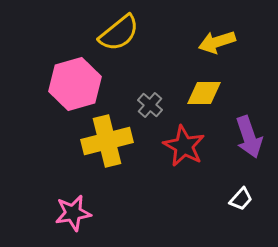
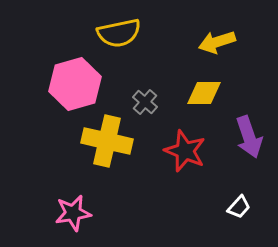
yellow semicircle: rotated 27 degrees clockwise
gray cross: moved 5 px left, 3 px up
yellow cross: rotated 27 degrees clockwise
red star: moved 1 px right, 5 px down; rotated 6 degrees counterclockwise
white trapezoid: moved 2 px left, 8 px down
